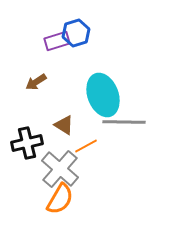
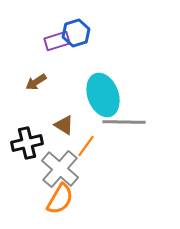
orange line: rotated 25 degrees counterclockwise
